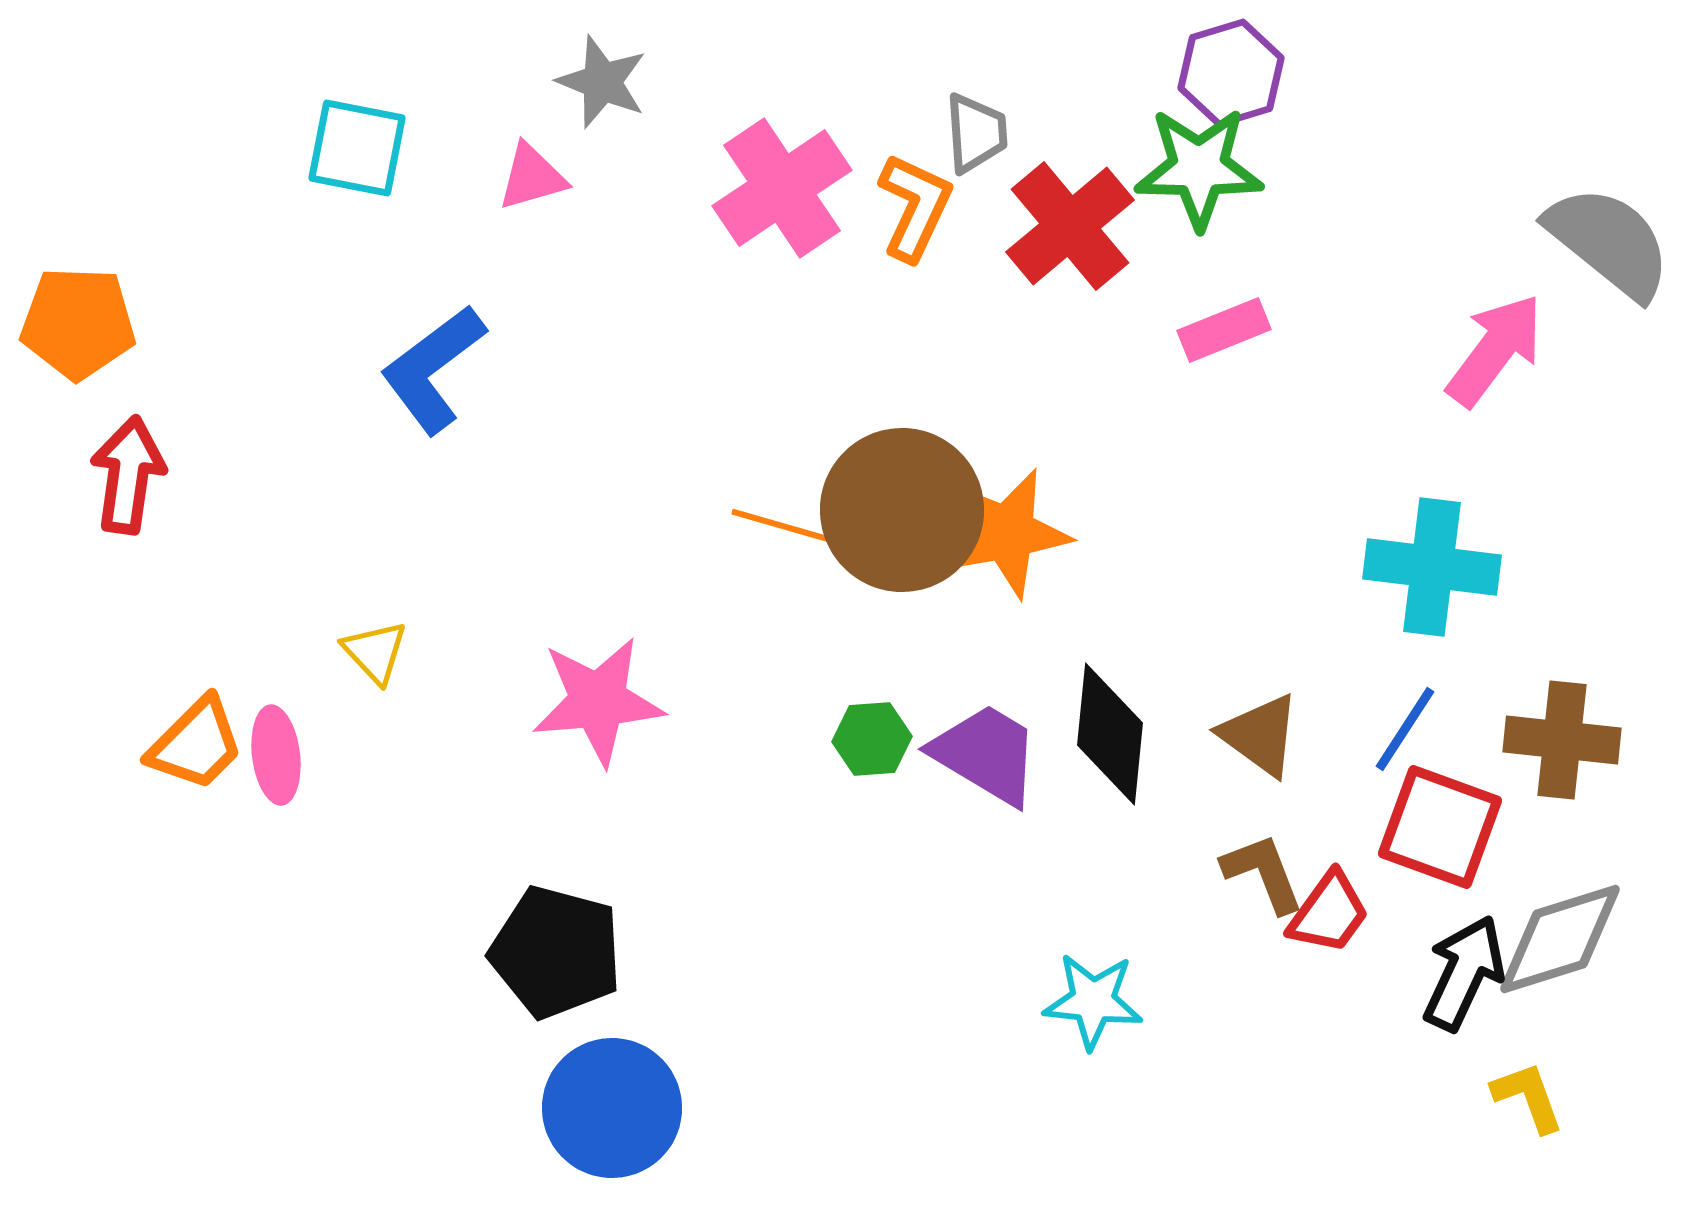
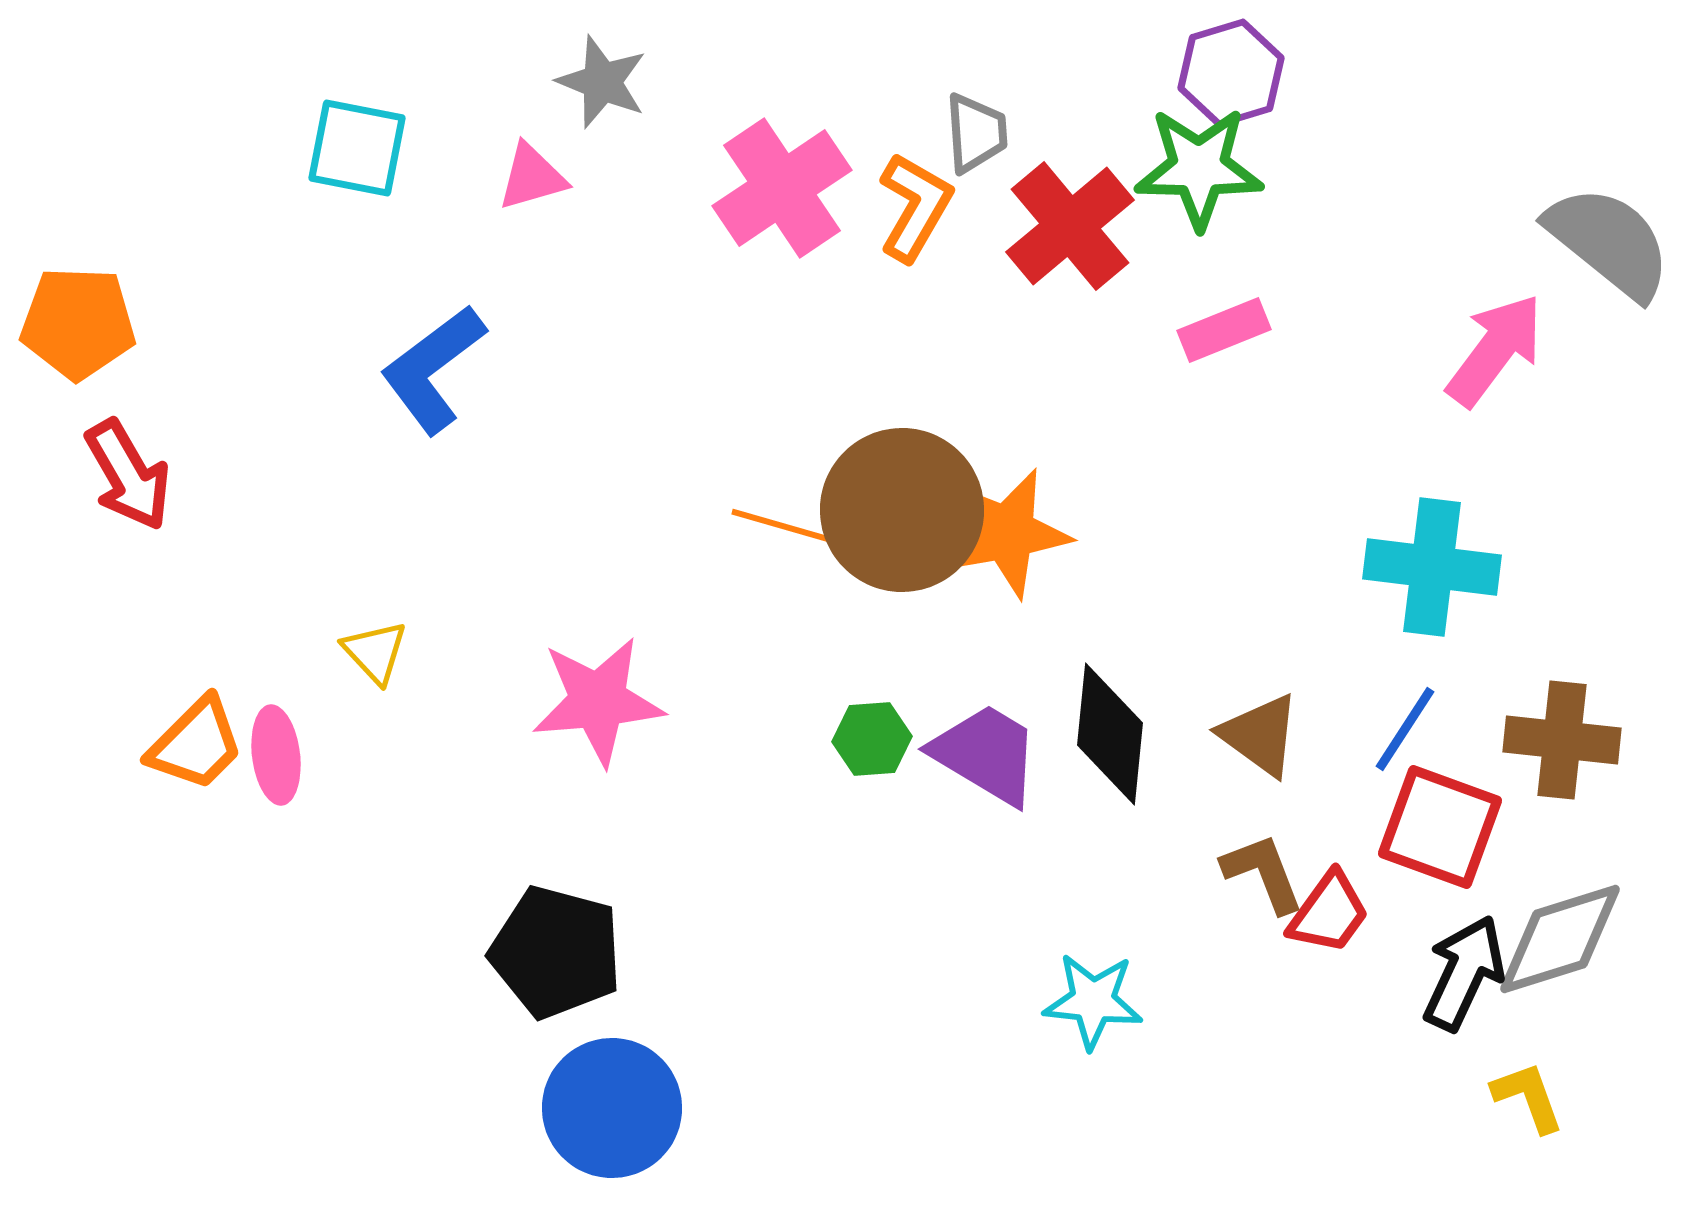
orange L-shape: rotated 5 degrees clockwise
red arrow: rotated 142 degrees clockwise
